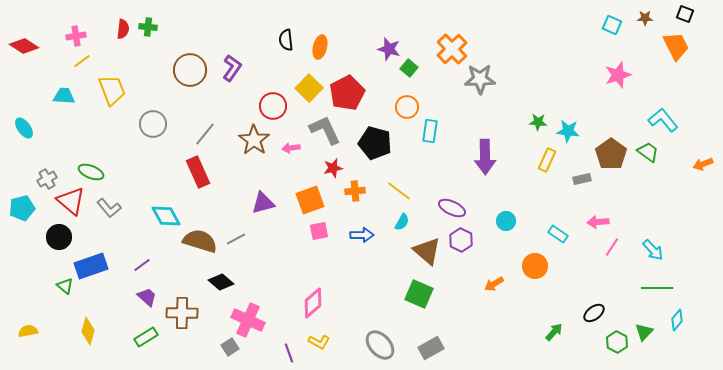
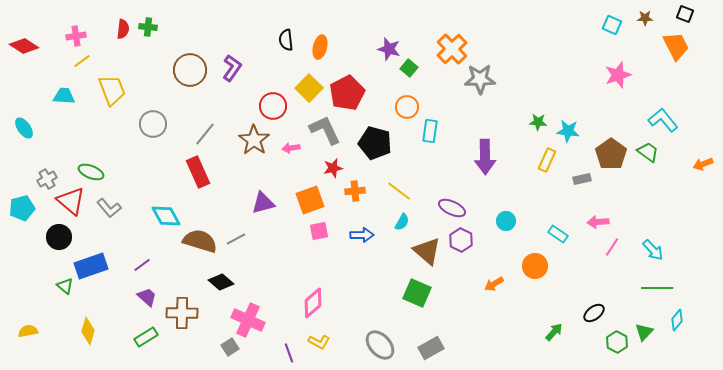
green square at (419, 294): moved 2 px left, 1 px up
